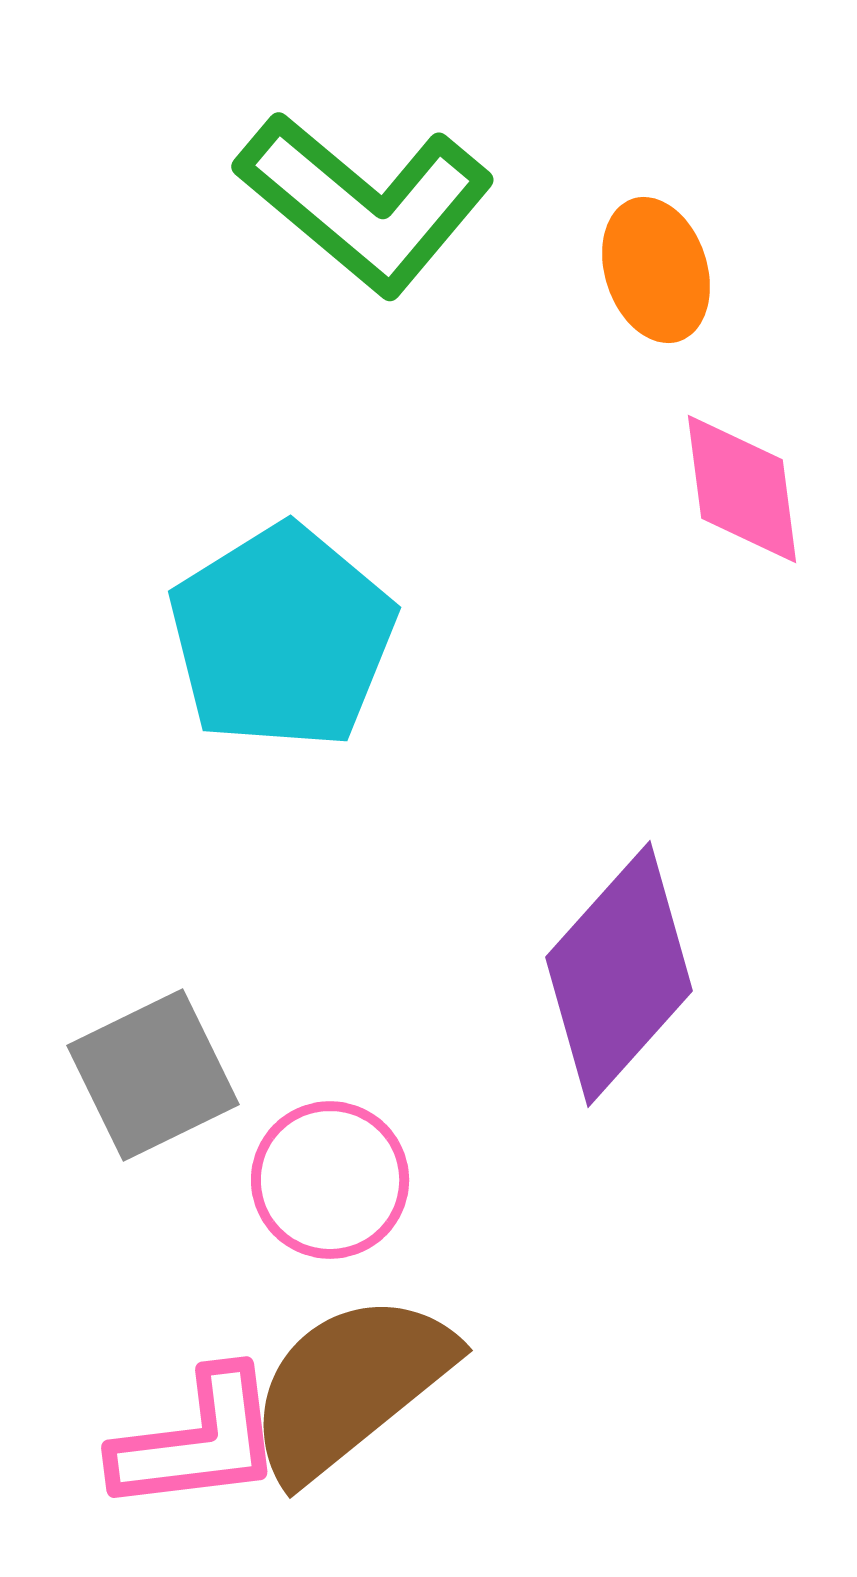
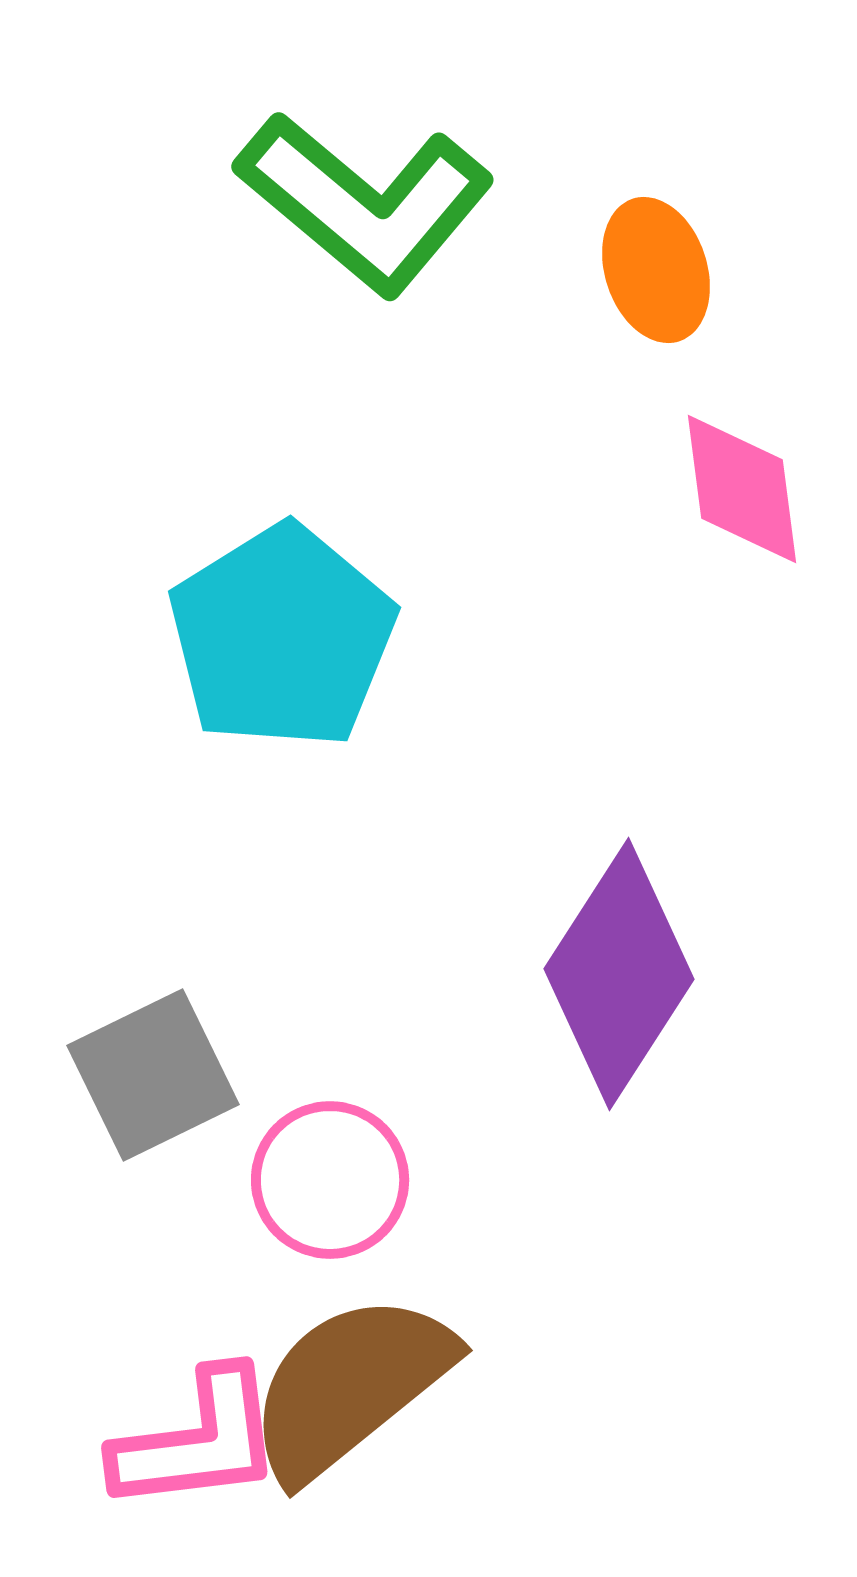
purple diamond: rotated 9 degrees counterclockwise
